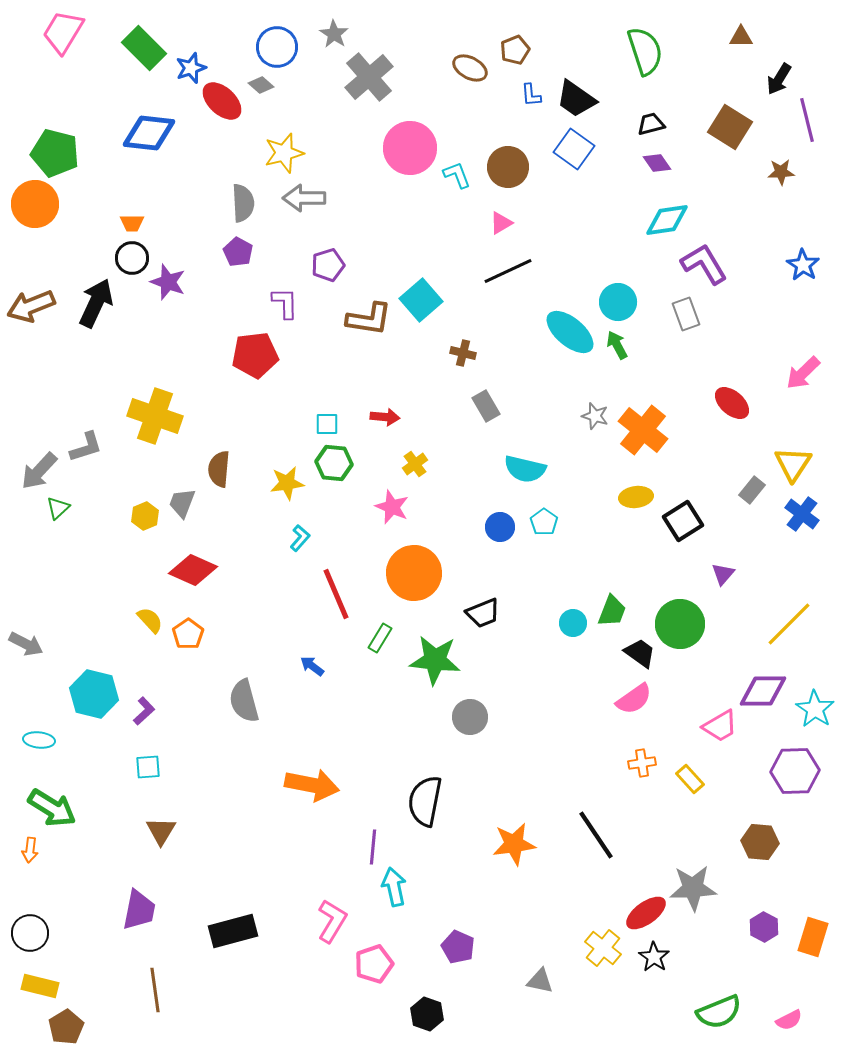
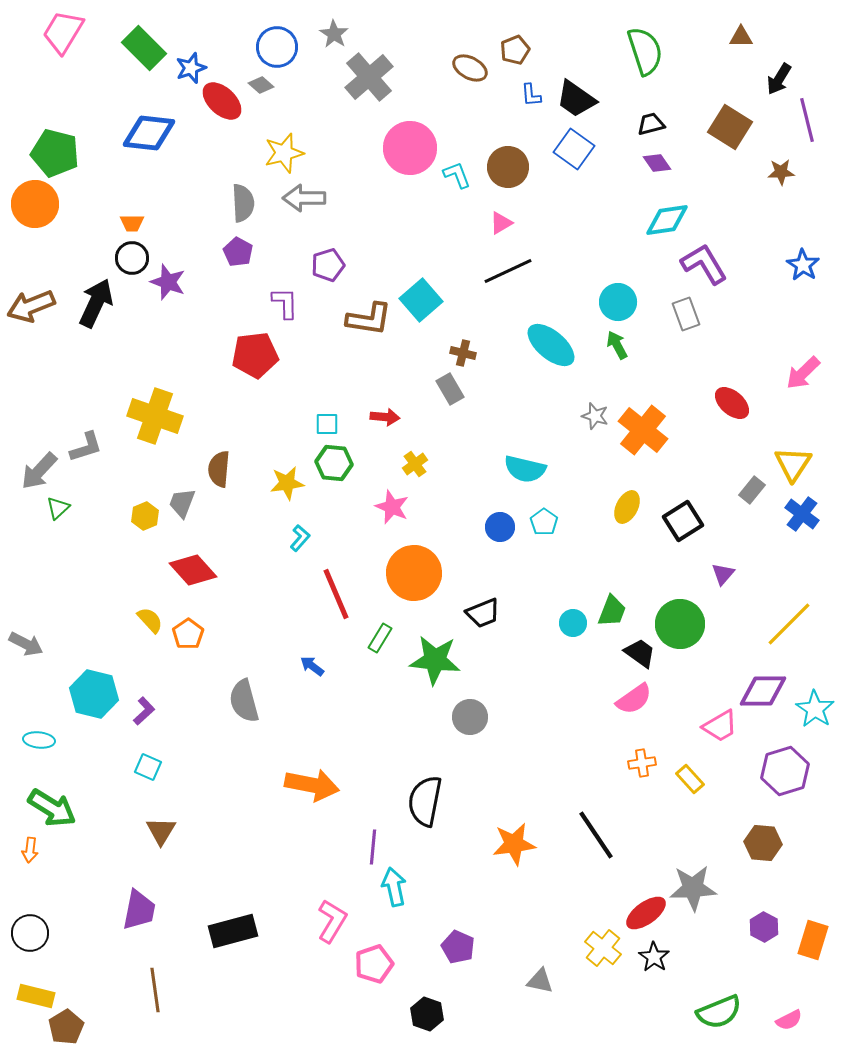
cyan ellipse at (570, 332): moved 19 px left, 13 px down
gray rectangle at (486, 406): moved 36 px left, 17 px up
yellow ellipse at (636, 497): moved 9 px left, 10 px down; rotated 56 degrees counterclockwise
red diamond at (193, 570): rotated 24 degrees clockwise
cyan square at (148, 767): rotated 28 degrees clockwise
purple hexagon at (795, 771): moved 10 px left; rotated 15 degrees counterclockwise
brown hexagon at (760, 842): moved 3 px right, 1 px down
orange rectangle at (813, 937): moved 3 px down
yellow rectangle at (40, 986): moved 4 px left, 10 px down
